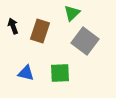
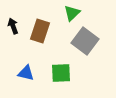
green square: moved 1 px right
